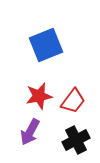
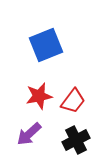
purple arrow: moved 1 px left, 2 px down; rotated 20 degrees clockwise
